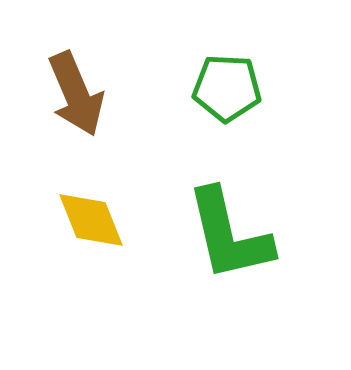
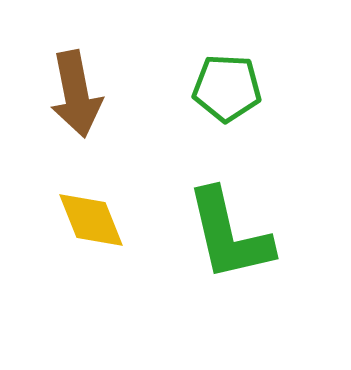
brown arrow: rotated 12 degrees clockwise
